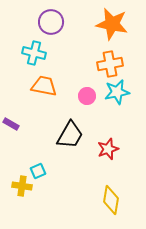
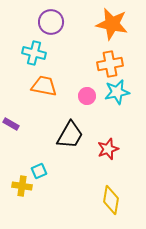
cyan square: moved 1 px right
